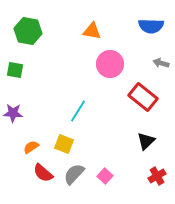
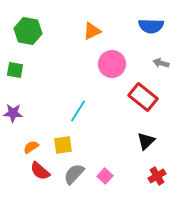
orange triangle: rotated 36 degrees counterclockwise
pink circle: moved 2 px right
yellow square: moved 1 px left, 1 px down; rotated 30 degrees counterclockwise
red semicircle: moved 3 px left, 2 px up
